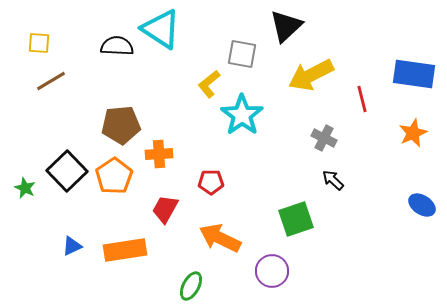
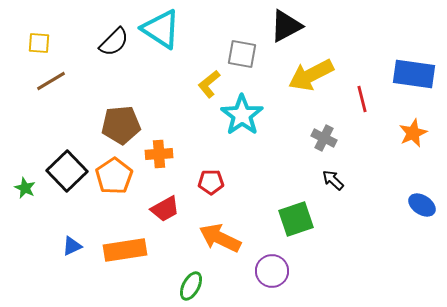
black triangle: rotated 15 degrees clockwise
black semicircle: moved 3 px left, 4 px up; rotated 132 degrees clockwise
red trapezoid: rotated 148 degrees counterclockwise
